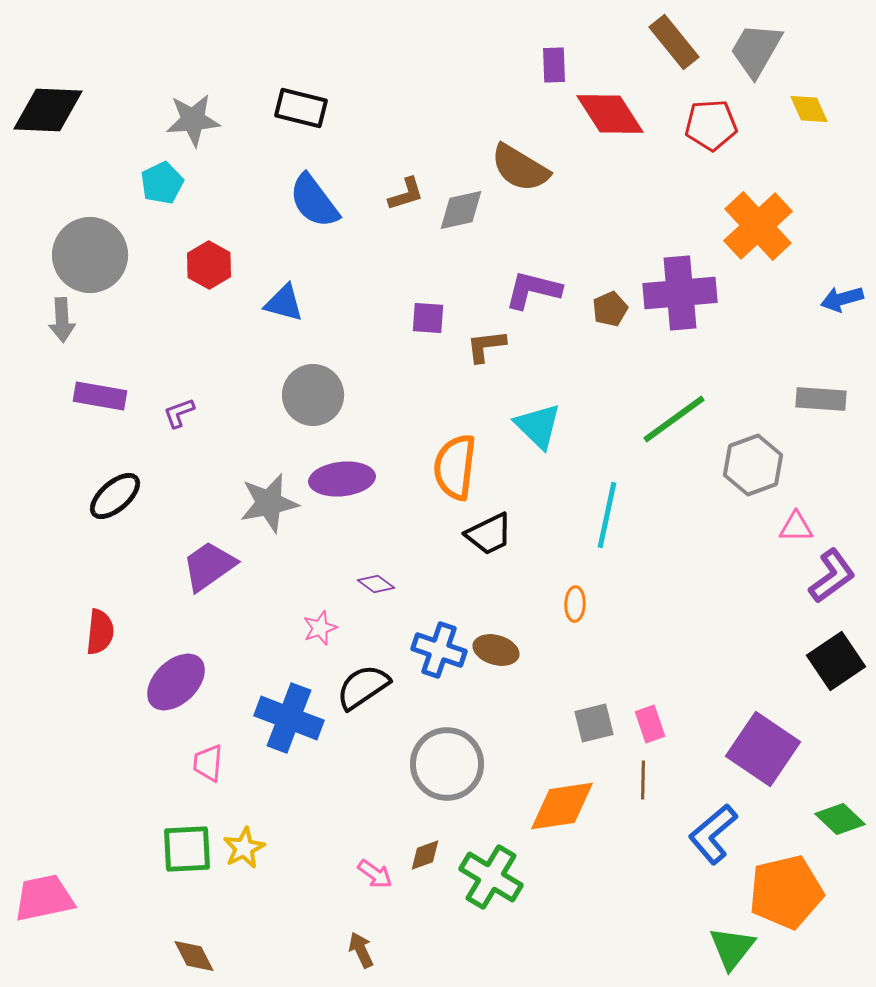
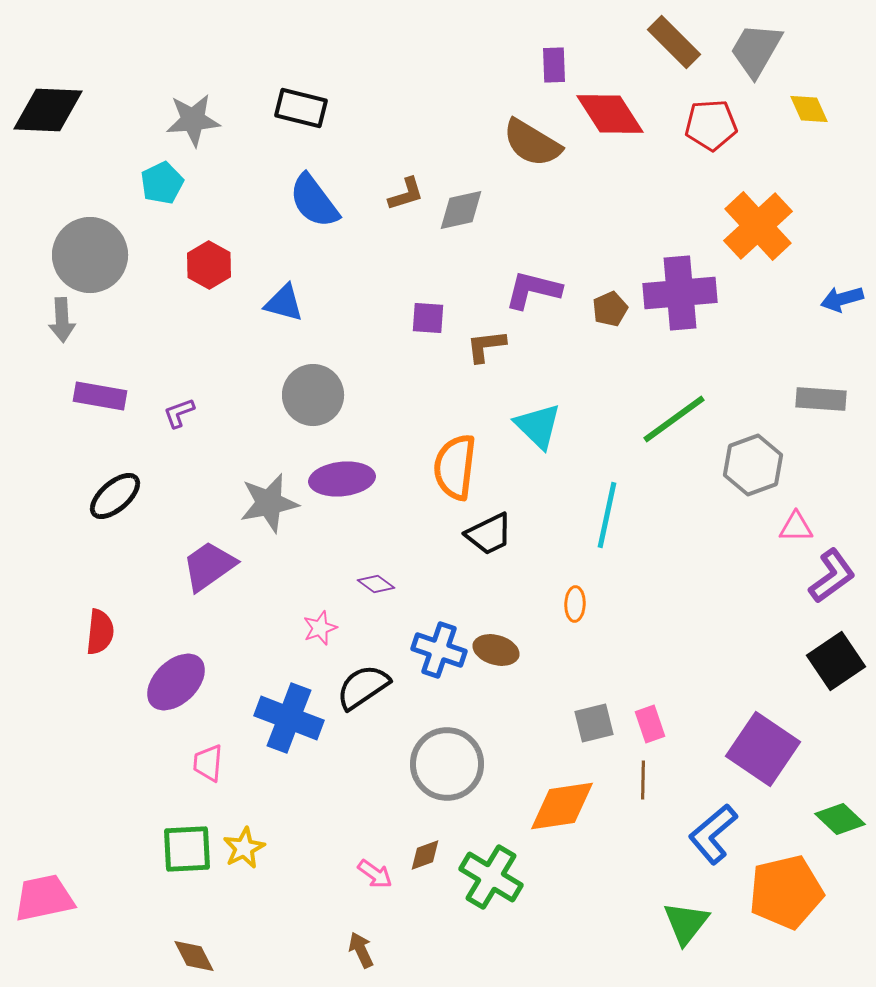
brown rectangle at (674, 42): rotated 6 degrees counterclockwise
brown semicircle at (520, 168): moved 12 px right, 25 px up
green triangle at (732, 948): moved 46 px left, 25 px up
